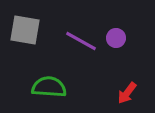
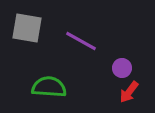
gray square: moved 2 px right, 2 px up
purple circle: moved 6 px right, 30 px down
red arrow: moved 2 px right, 1 px up
